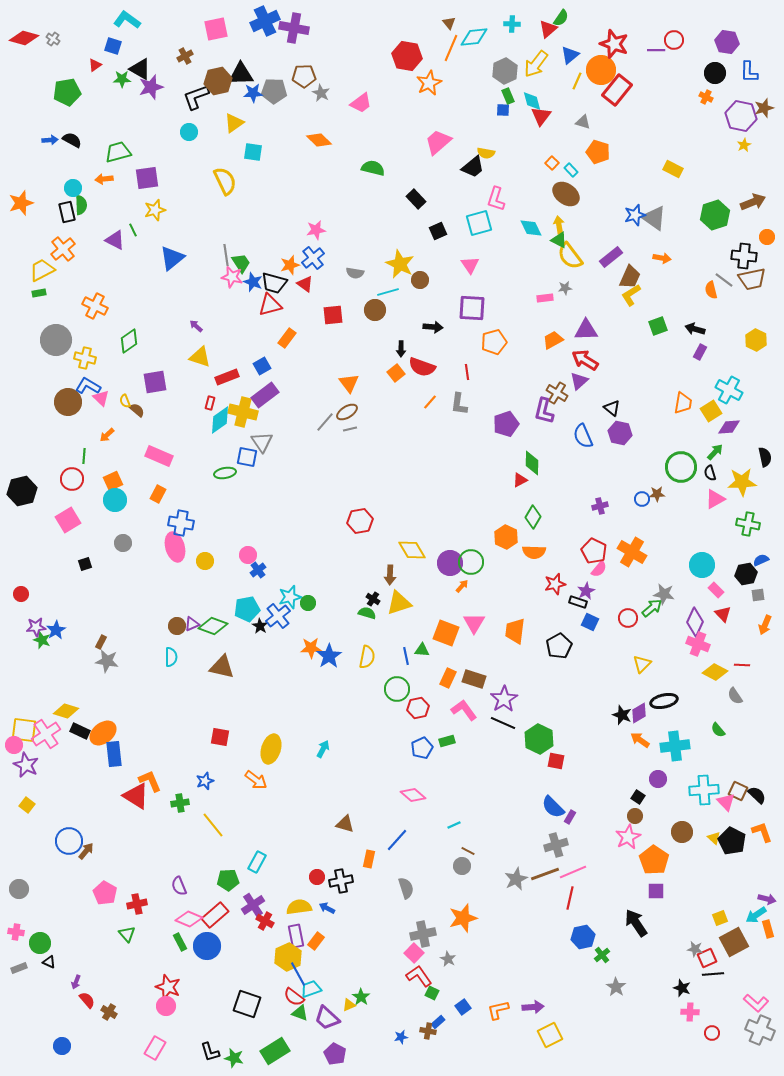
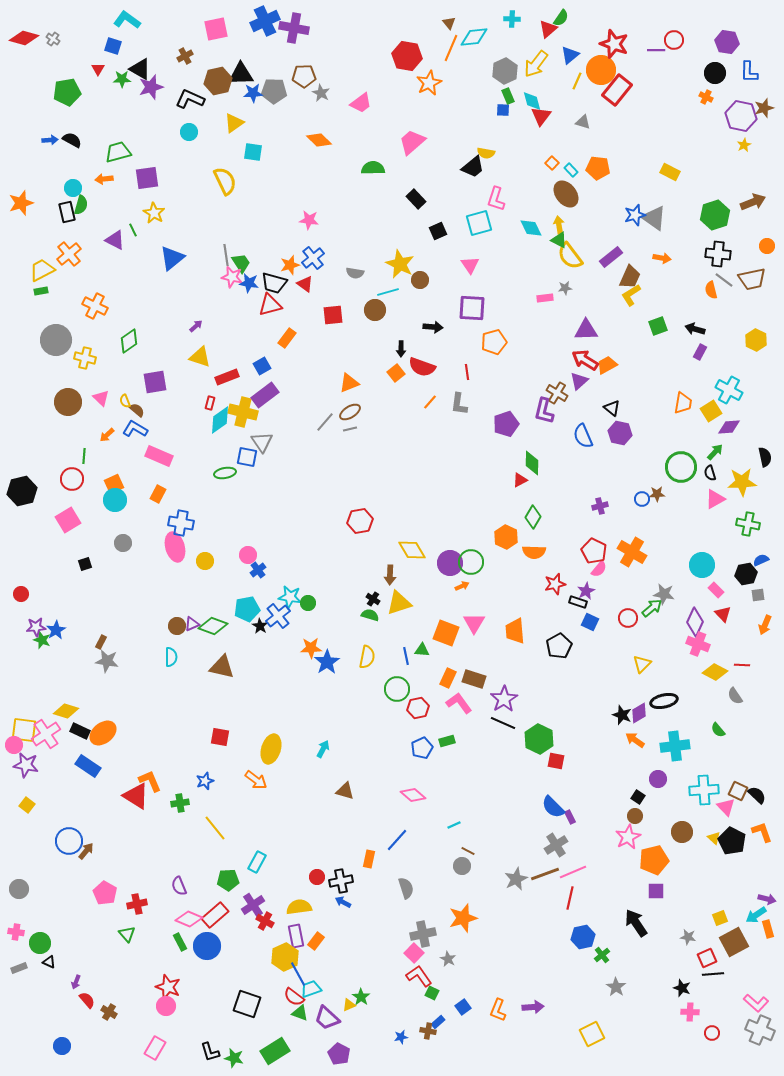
cyan cross at (512, 24): moved 5 px up
red triangle at (95, 65): moved 3 px right, 4 px down; rotated 24 degrees counterclockwise
black L-shape at (196, 97): moved 6 px left, 2 px down; rotated 44 degrees clockwise
pink trapezoid at (438, 142): moved 26 px left
orange pentagon at (598, 152): moved 16 px down; rotated 10 degrees counterclockwise
green semicircle at (373, 168): rotated 15 degrees counterclockwise
yellow rectangle at (673, 169): moved 3 px left, 3 px down
brown ellipse at (566, 194): rotated 16 degrees clockwise
green semicircle at (81, 205): rotated 18 degrees clockwise
yellow star at (155, 210): moved 1 px left, 3 px down; rotated 25 degrees counterclockwise
pink star at (316, 230): moved 7 px left, 10 px up; rotated 18 degrees clockwise
orange circle at (767, 237): moved 9 px down
orange cross at (63, 249): moved 6 px right, 5 px down
black cross at (744, 256): moved 26 px left, 2 px up
blue star at (253, 282): moved 4 px left, 1 px down; rotated 12 degrees counterclockwise
green rectangle at (39, 293): moved 2 px right, 2 px up
purple arrow at (196, 326): rotated 96 degrees clockwise
orange trapezoid at (553, 340): moved 54 px right, 25 px down
orange triangle at (349, 383): rotated 45 degrees clockwise
blue L-shape at (88, 386): moved 47 px right, 43 px down
brown ellipse at (347, 412): moved 3 px right
orange square at (113, 481): moved 1 px right, 3 px down
orange arrow at (462, 586): rotated 24 degrees clockwise
cyan star at (290, 597): rotated 25 degrees clockwise
green semicircle at (367, 613): moved 3 px right, 2 px down
orange trapezoid at (515, 631): rotated 12 degrees counterclockwise
blue star at (329, 656): moved 2 px left, 6 px down
pink L-shape at (464, 710): moved 5 px left, 7 px up
orange arrow at (640, 740): moved 5 px left
blue rectangle at (114, 754): moved 26 px left, 12 px down; rotated 50 degrees counterclockwise
purple star at (26, 765): rotated 15 degrees counterclockwise
pink triangle at (726, 802): moved 5 px down
purple rectangle at (570, 817): rotated 56 degrees counterclockwise
brown triangle at (345, 824): moved 33 px up
yellow line at (213, 825): moved 2 px right, 3 px down
gray cross at (556, 845): rotated 15 degrees counterclockwise
orange pentagon at (654, 860): rotated 24 degrees clockwise
blue arrow at (327, 908): moved 16 px right, 6 px up
gray star at (695, 949): moved 7 px left, 12 px up
yellow hexagon at (288, 957): moved 3 px left
orange L-shape at (498, 1010): rotated 55 degrees counterclockwise
yellow square at (550, 1035): moved 42 px right, 1 px up
purple pentagon at (335, 1054): moved 4 px right
